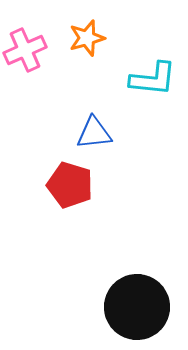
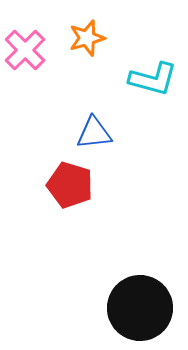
pink cross: rotated 21 degrees counterclockwise
cyan L-shape: rotated 9 degrees clockwise
black circle: moved 3 px right, 1 px down
